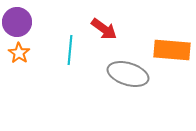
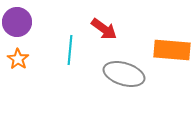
orange star: moved 1 px left, 6 px down
gray ellipse: moved 4 px left
